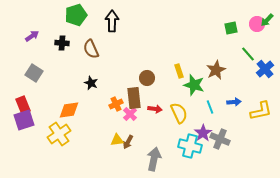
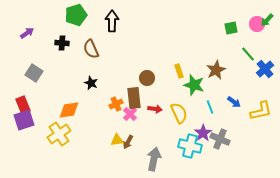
purple arrow: moved 5 px left, 3 px up
blue arrow: rotated 40 degrees clockwise
